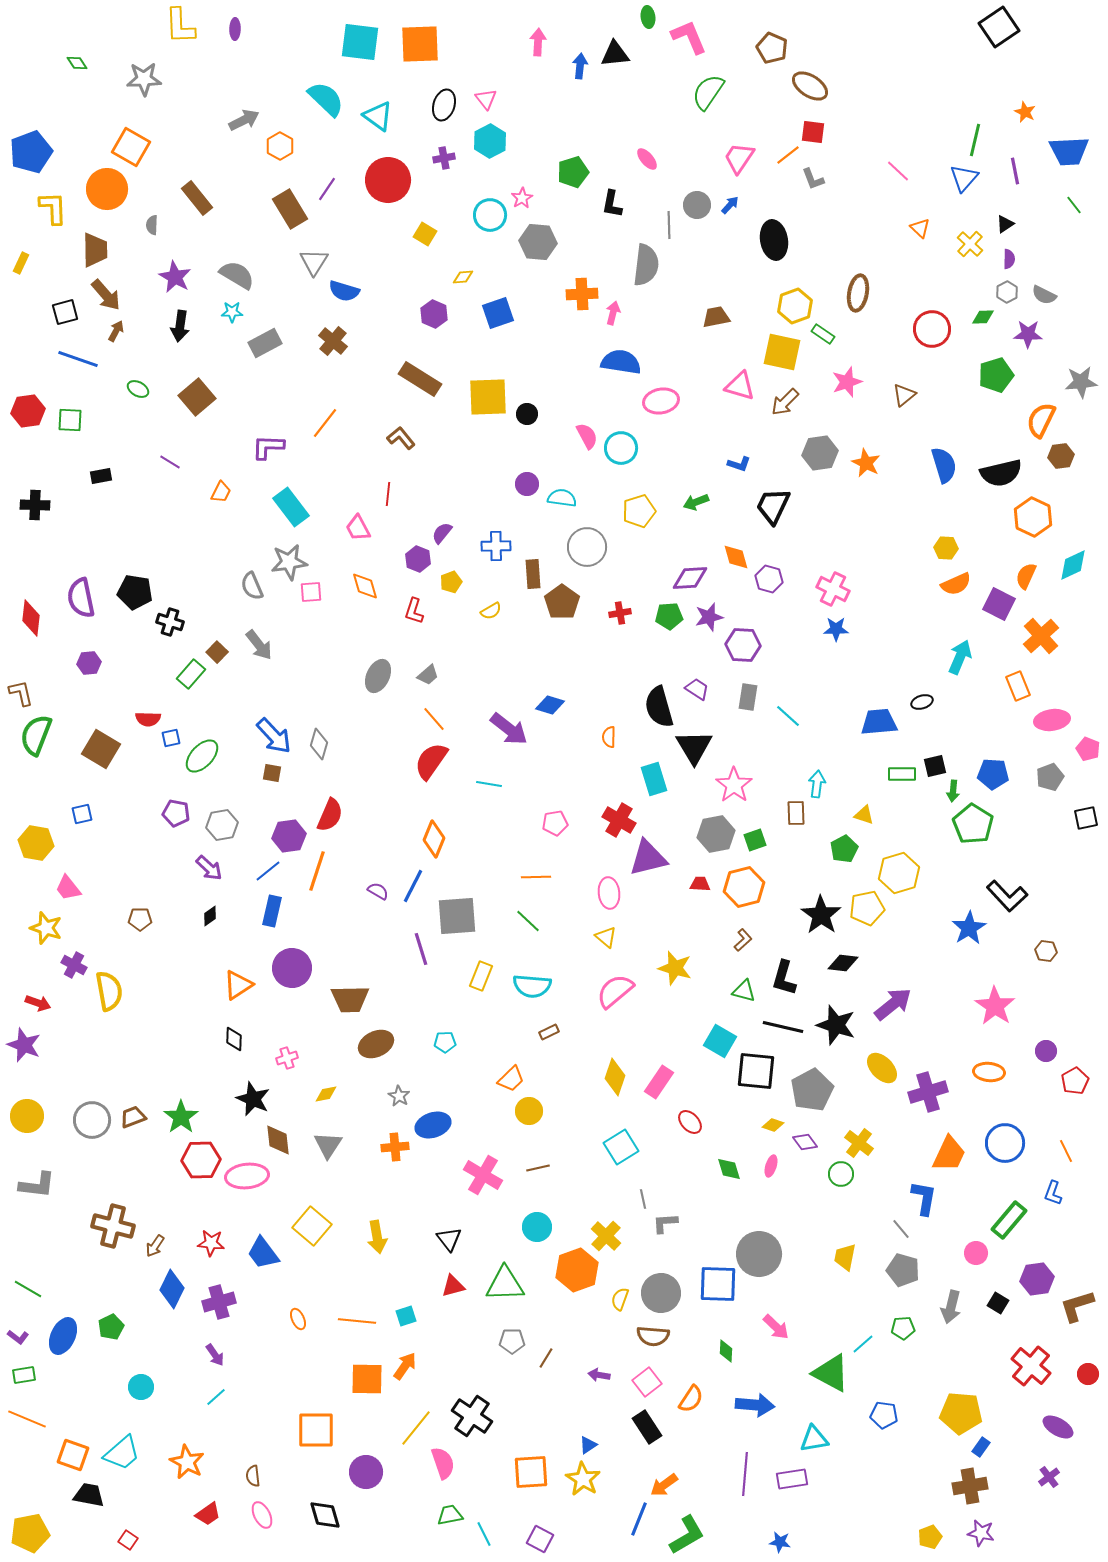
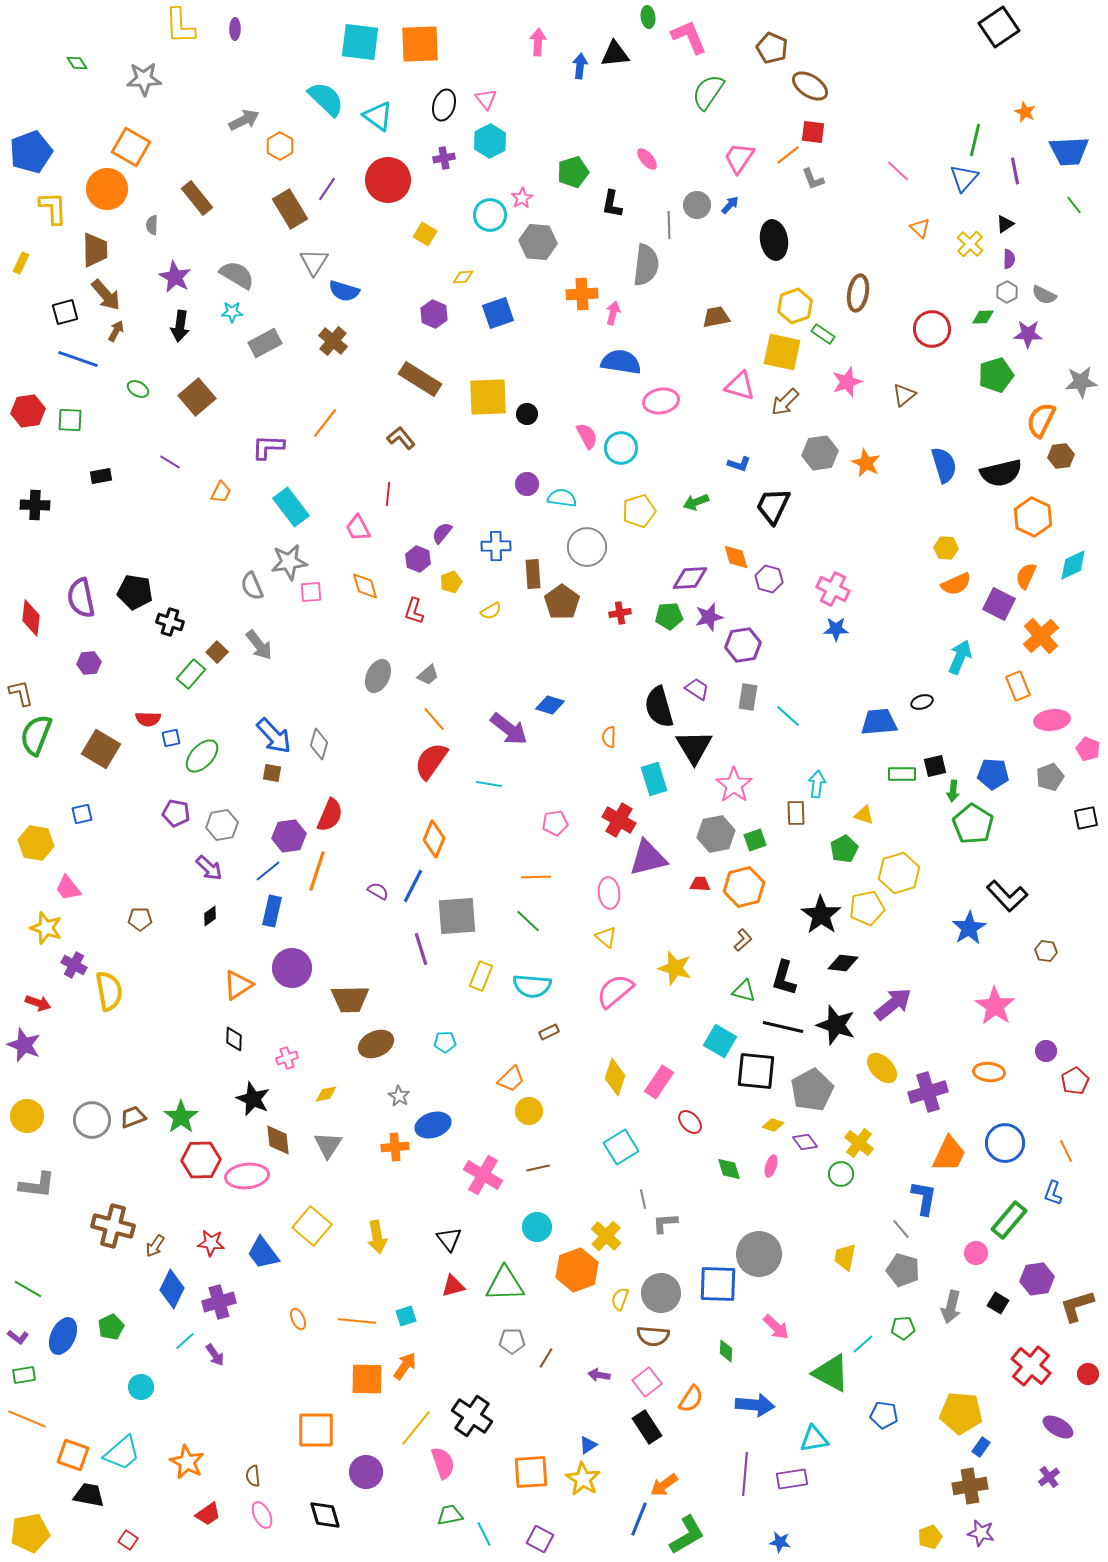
purple hexagon at (743, 645): rotated 12 degrees counterclockwise
cyan line at (216, 1397): moved 31 px left, 56 px up
